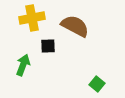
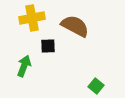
green arrow: moved 1 px right, 1 px down
green square: moved 1 px left, 2 px down
